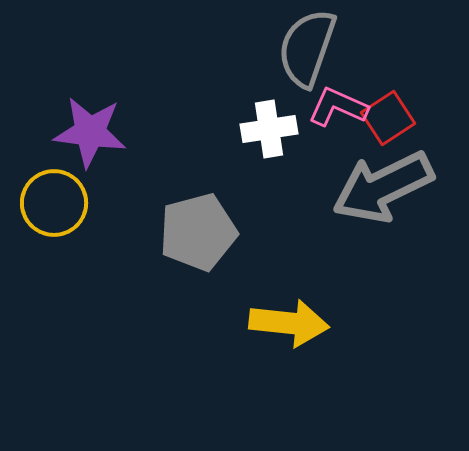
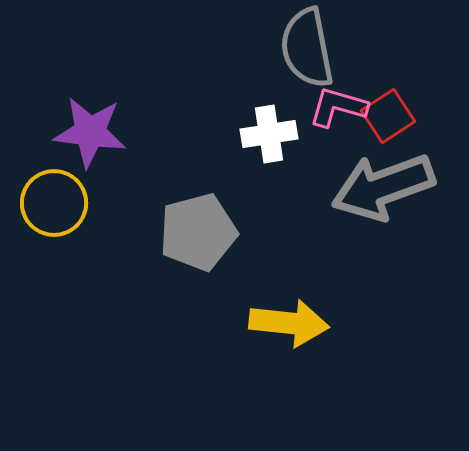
gray semicircle: rotated 30 degrees counterclockwise
pink L-shape: rotated 8 degrees counterclockwise
red square: moved 2 px up
white cross: moved 5 px down
gray arrow: rotated 6 degrees clockwise
